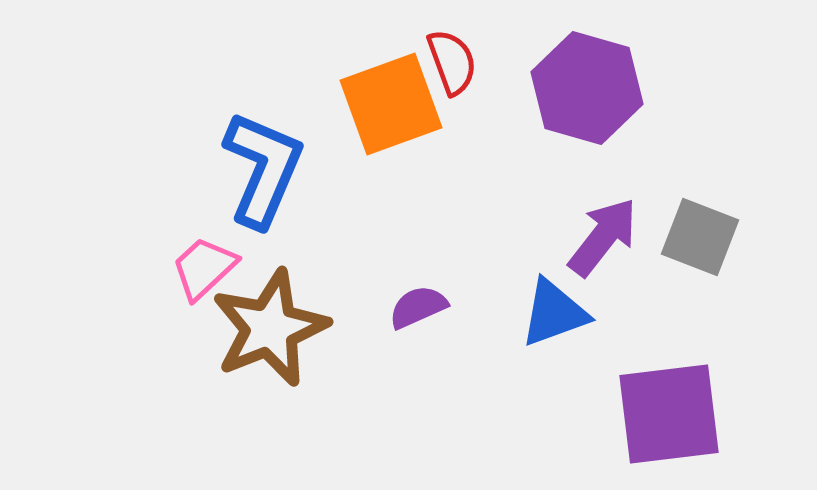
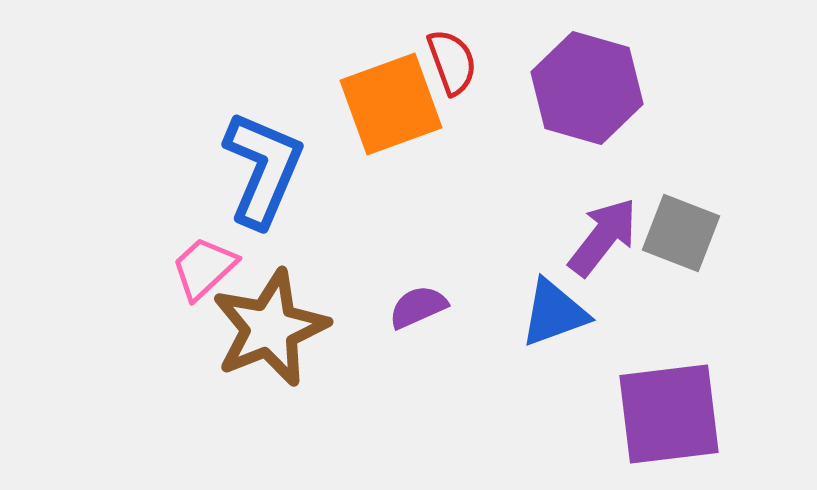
gray square: moved 19 px left, 4 px up
